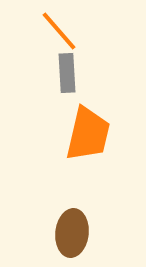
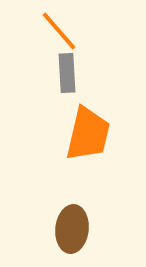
brown ellipse: moved 4 px up
